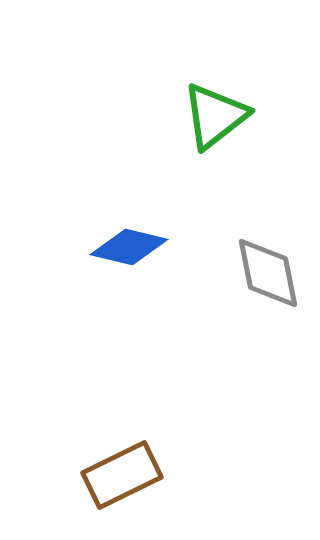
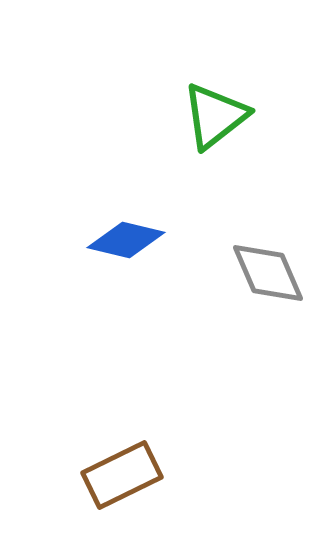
blue diamond: moved 3 px left, 7 px up
gray diamond: rotated 12 degrees counterclockwise
